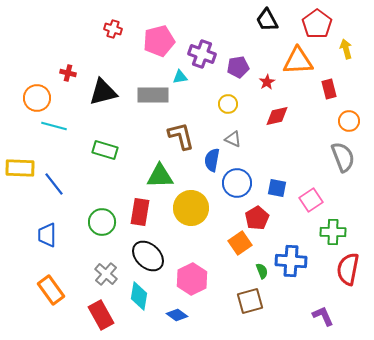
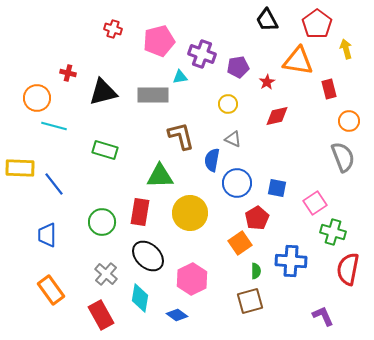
orange triangle at (298, 61): rotated 12 degrees clockwise
pink square at (311, 200): moved 4 px right, 3 px down
yellow circle at (191, 208): moved 1 px left, 5 px down
green cross at (333, 232): rotated 15 degrees clockwise
green semicircle at (262, 271): moved 6 px left; rotated 21 degrees clockwise
cyan diamond at (139, 296): moved 1 px right, 2 px down
